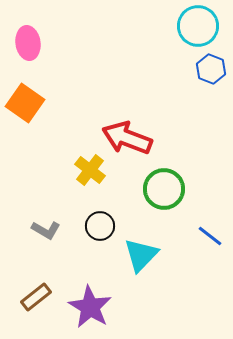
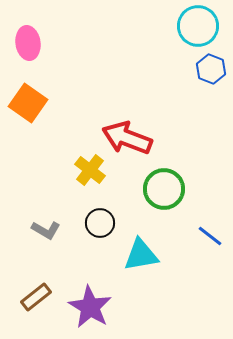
orange square: moved 3 px right
black circle: moved 3 px up
cyan triangle: rotated 36 degrees clockwise
